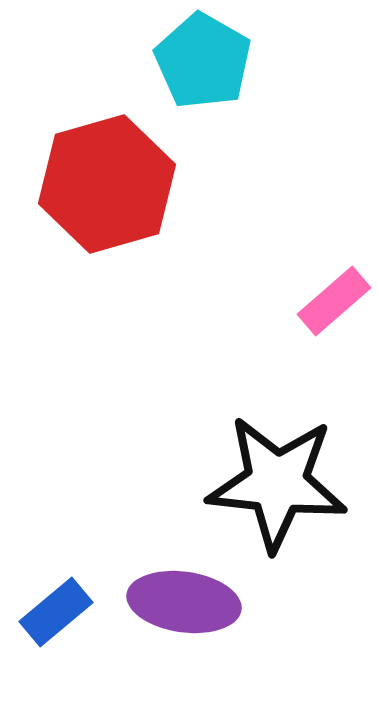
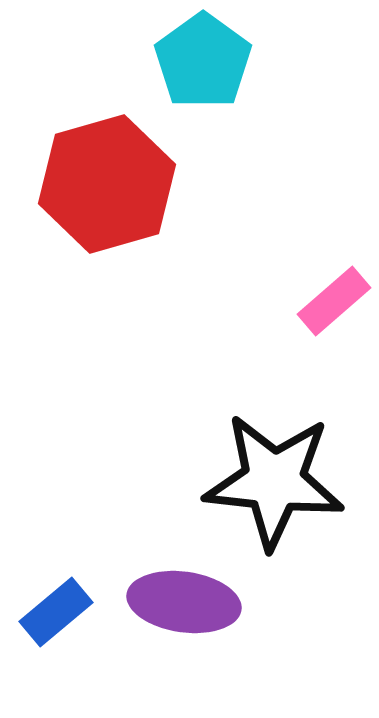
cyan pentagon: rotated 6 degrees clockwise
black star: moved 3 px left, 2 px up
